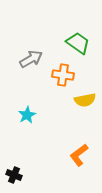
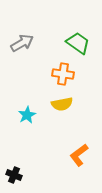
gray arrow: moved 9 px left, 16 px up
orange cross: moved 1 px up
yellow semicircle: moved 23 px left, 4 px down
